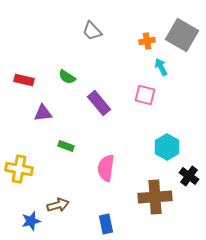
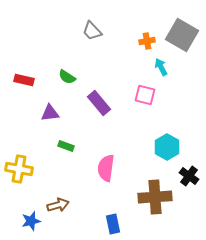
purple triangle: moved 7 px right
blue rectangle: moved 7 px right
